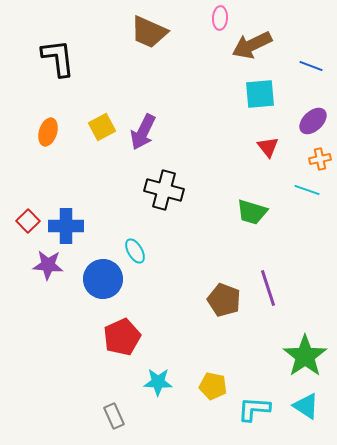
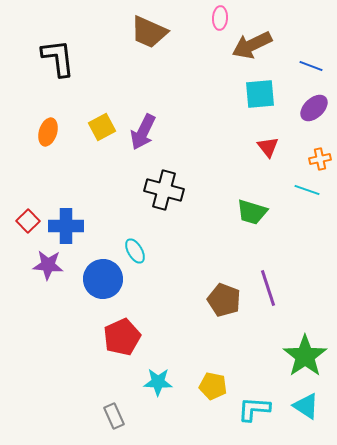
purple ellipse: moved 1 px right, 13 px up
